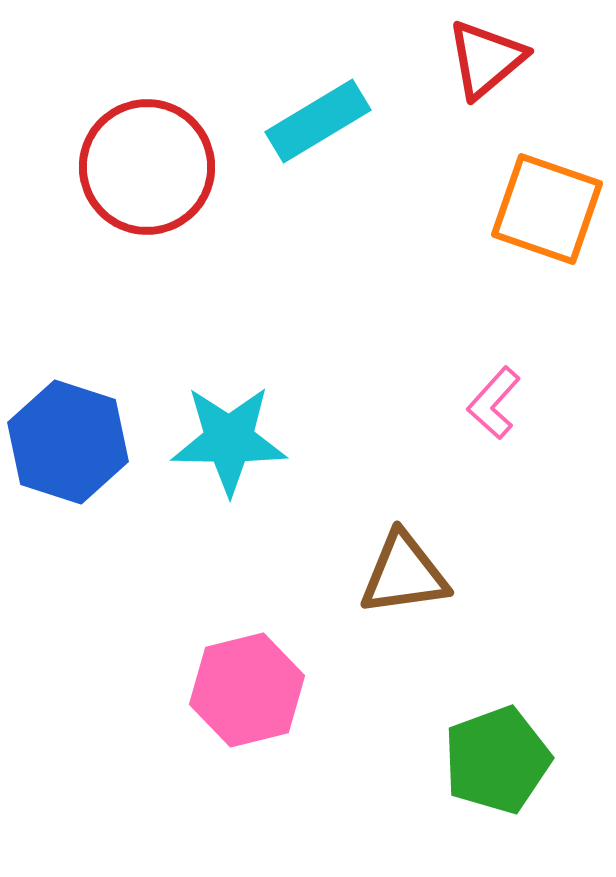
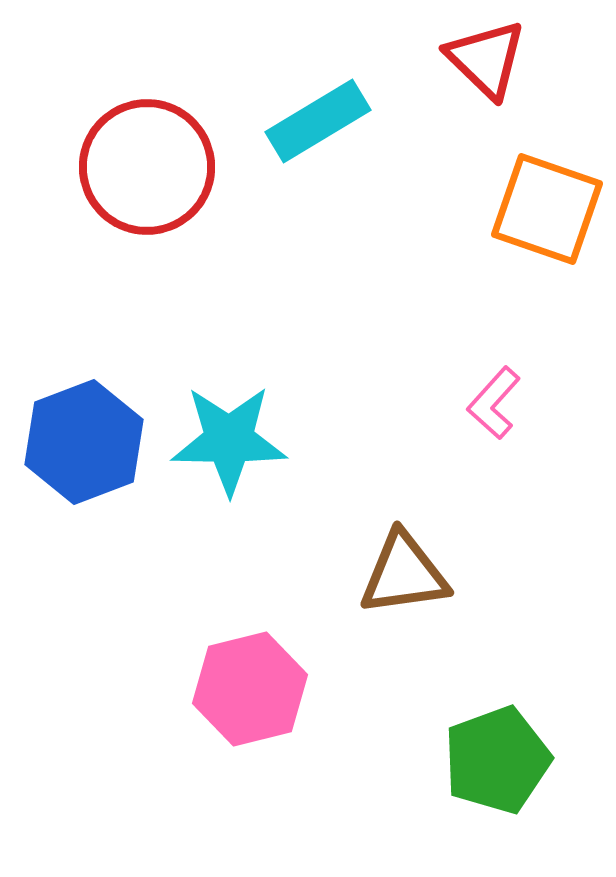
red triangle: rotated 36 degrees counterclockwise
blue hexagon: moved 16 px right; rotated 21 degrees clockwise
pink hexagon: moved 3 px right, 1 px up
